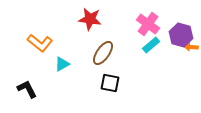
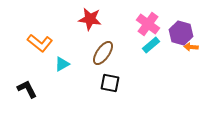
purple hexagon: moved 2 px up
